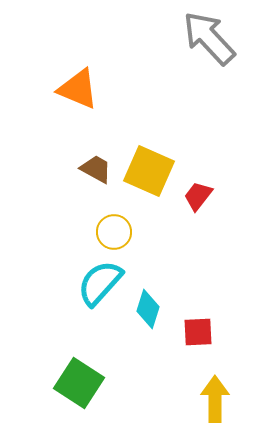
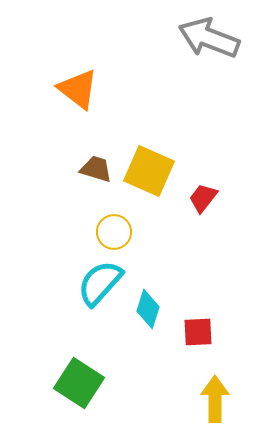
gray arrow: rotated 26 degrees counterclockwise
orange triangle: rotated 15 degrees clockwise
brown trapezoid: rotated 12 degrees counterclockwise
red trapezoid: moved 5 px right, 2 px down
